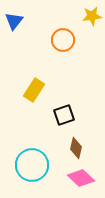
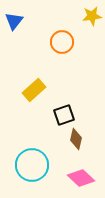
orange circle: moved 1 px left, 2 px down
yellow rectangle: rotated 15 degrees clockwise
brown diamond: moved 9 px up
